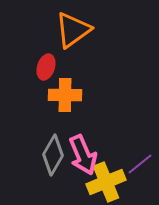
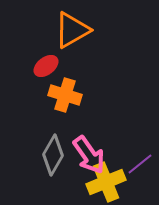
orange triangle: moved 1 px left; rotated 6 degrees clockwise
red ellipse: moved 1 px up; rotated 35 degrees clockwise
orange cross: rotated 16 degrees clockwise
pink arrow: moved 6 px right; rotated 12 degrees counterclockwise
